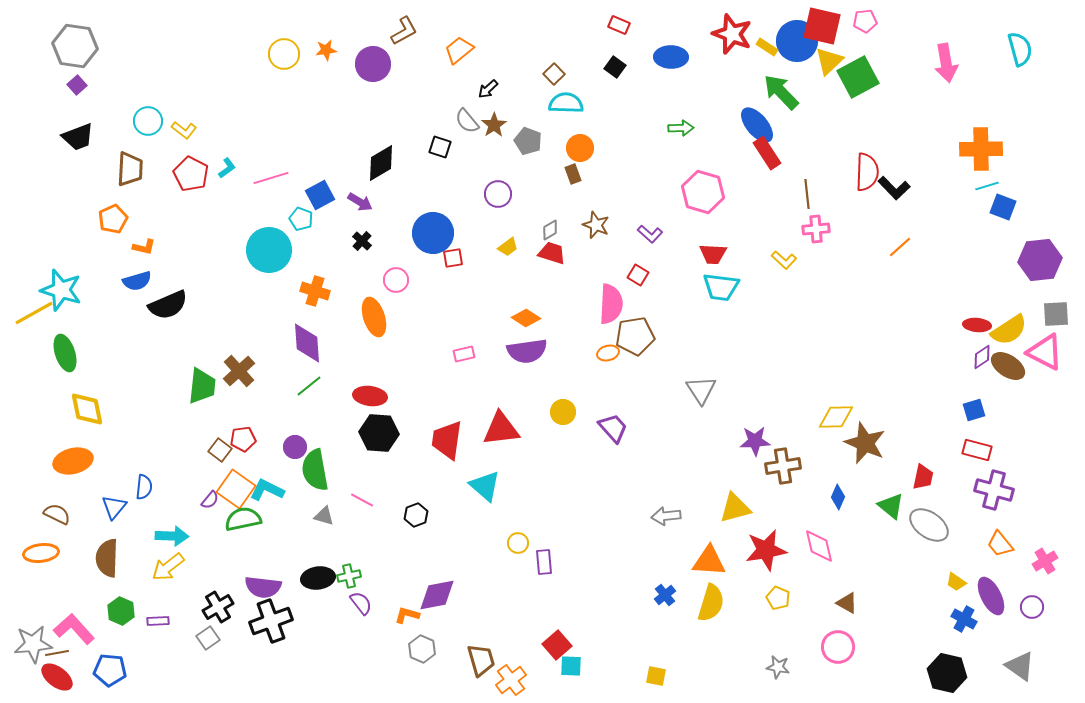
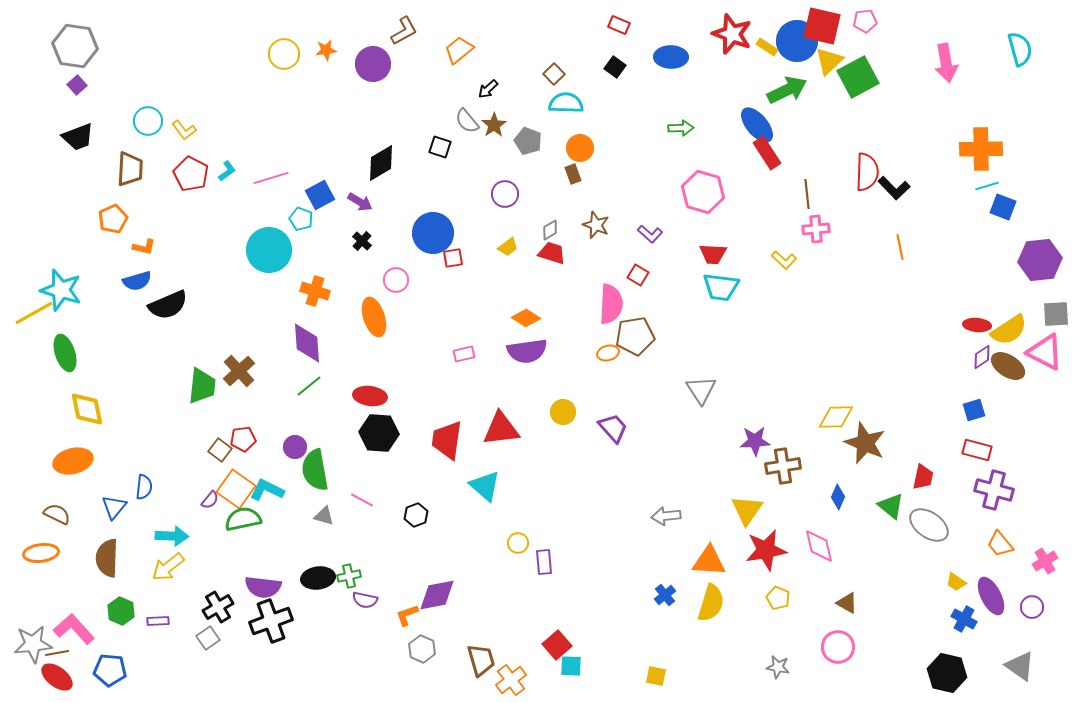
green arrow at (781, 92): moved 6 px right, 2 px up; rotated 108 degrees clockwise
yellow L-shape at (184, 130): rotated 15 degrees clockwise
cyan L-shape at (227, 168): moved 3 px down
purple circle at (498, 194): moved 7 px right
orange line at (900, 247): rotated 60 degrees counterclockwise
yellow triangle at (735, 508): moved 12 px right, 2 px down; rotated 40 degrees counterclockwise
purple semicircle at (361, 603): moved 4 px right, 3 px up; rotated 140 degrees clockwise
orange L-shape at (407, 615): rotated 35 degrees counterclockwise
